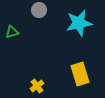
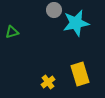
gray circle: moved 15 px right
cyan star: moved 3 px left
yellow cross: moved 11 px right, 4 px up
